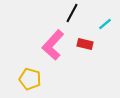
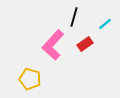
black line: moved 2 px right, 4 px down; rotated 12 degrees counterclockwise
red rectangle: rotated 49 degrees counterclockwise
